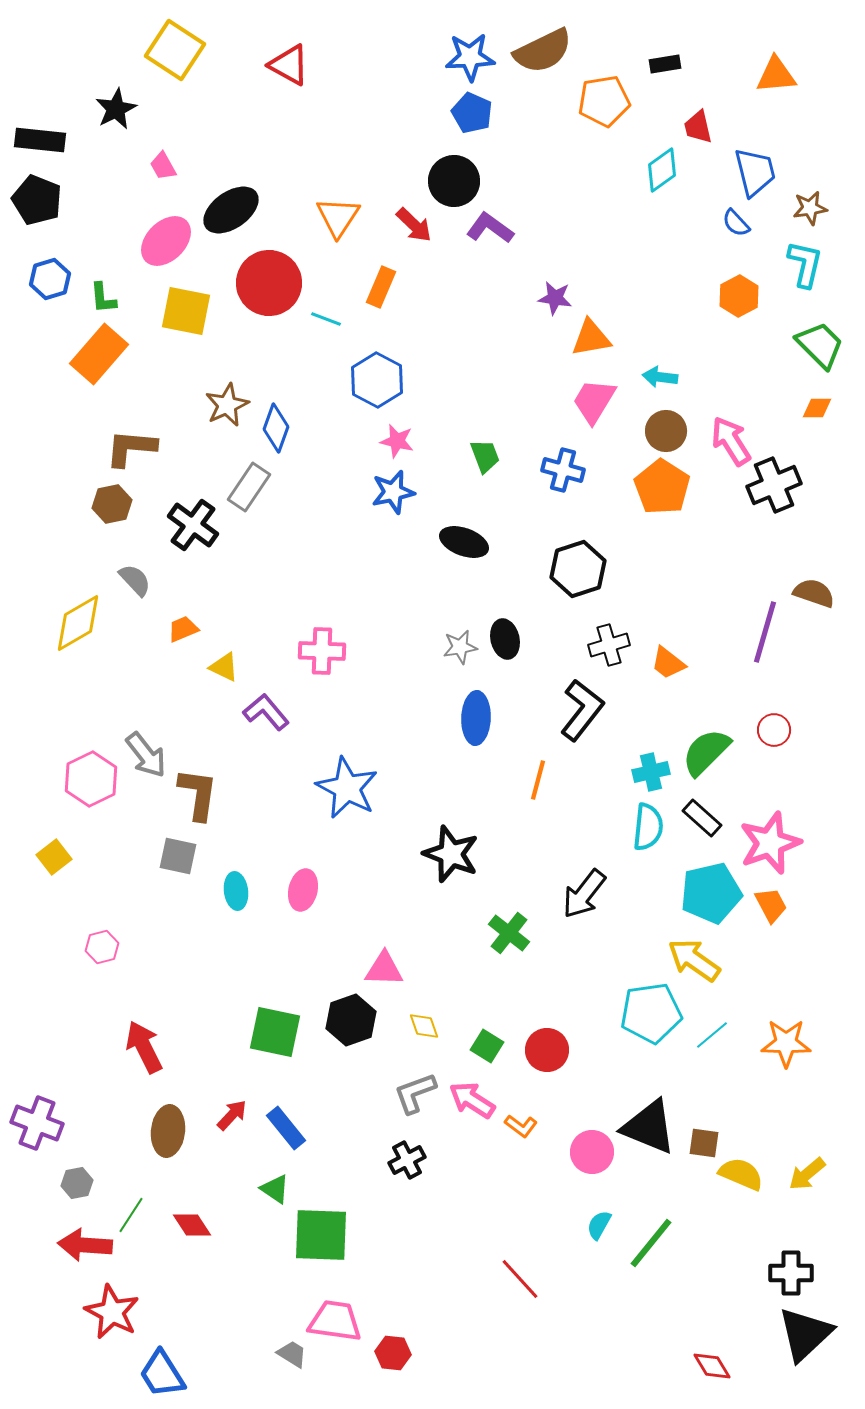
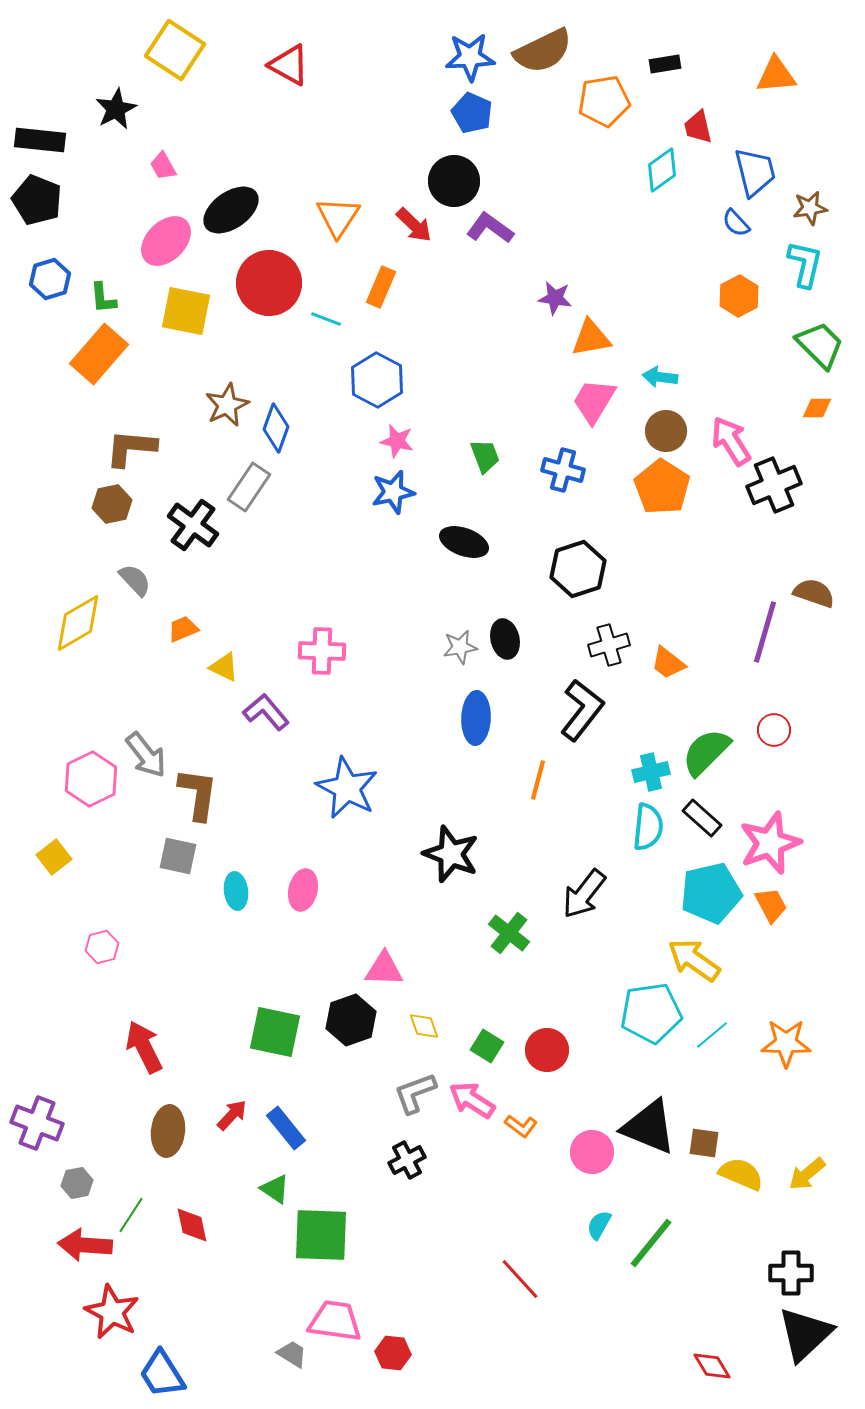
red diamond at (192, 1225): rotated 21 degrees clockwise
